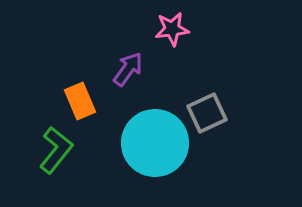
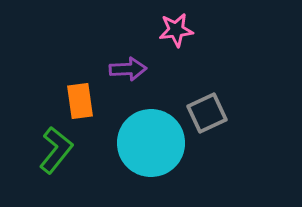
pink star: moved 4 px right, 1 px down
purple arrow: rotated 51 degrees clockwise
orange rectangle: rotated 15 degrees clockwise
cyan circle: moved 4 px left
